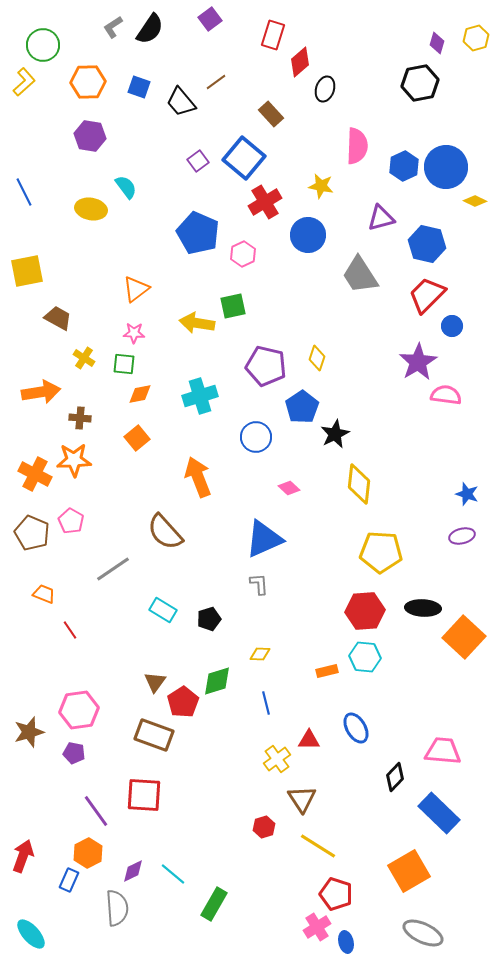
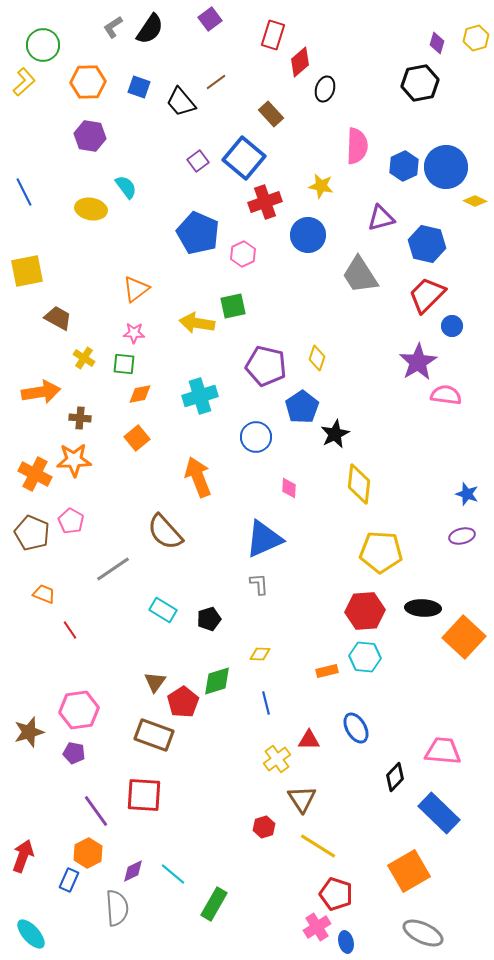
red cross at (265, 202): rotated 12 degrees clockwise
pink diamond at (289, 488): rotated 50 degrees clockwise
